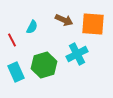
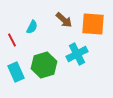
brown arrow: rotated 18 degrees clockwise
